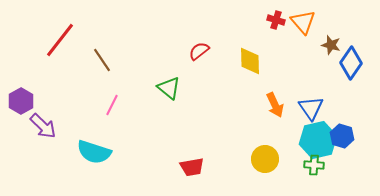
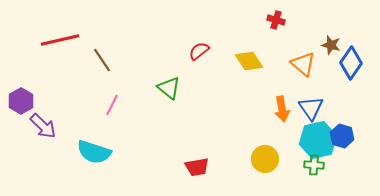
orange triangle: moved 42 px down; rotated 8 degrees counterclockwise
red line: rotated 39 degrees clockwise
yellow diamond: moved 1 px left; rotated 32 degrees counterclockwise
orange arrow: moved 7 px right, 4 px down; rotated 15 degrees clockwise
red trapezoid: moved 5 px right
